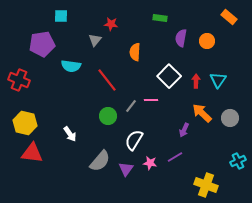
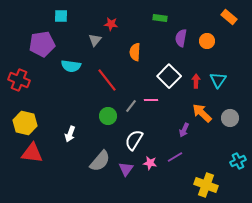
white arrow: rotated 56 degrees clockwise
